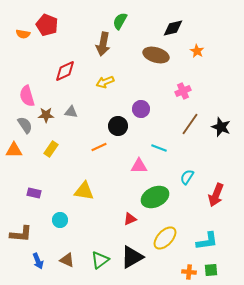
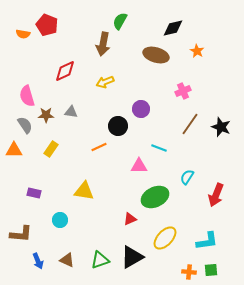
green triangle: rotated 18 degrees clockwise
